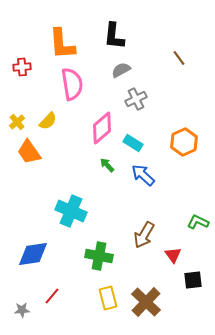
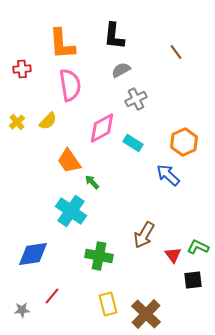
brown line: moved 3 px left, 6 px up
red cross: moved 2 px down
pink semicircle: moved 2 px left, 1 px down
pink diamond: rotated 12 degrees clockwise
orange trapezoid: moved 40 px right, 9 px down
green arrow: moved 15 px left, 17 px down
blue arrow: moved 25 px right
cyan cross: rotated 12 degrees clockwise
green L-shape: moved 25 px down
yellow rectangle: moved 6 px down
brown cross: moved 12 px down
